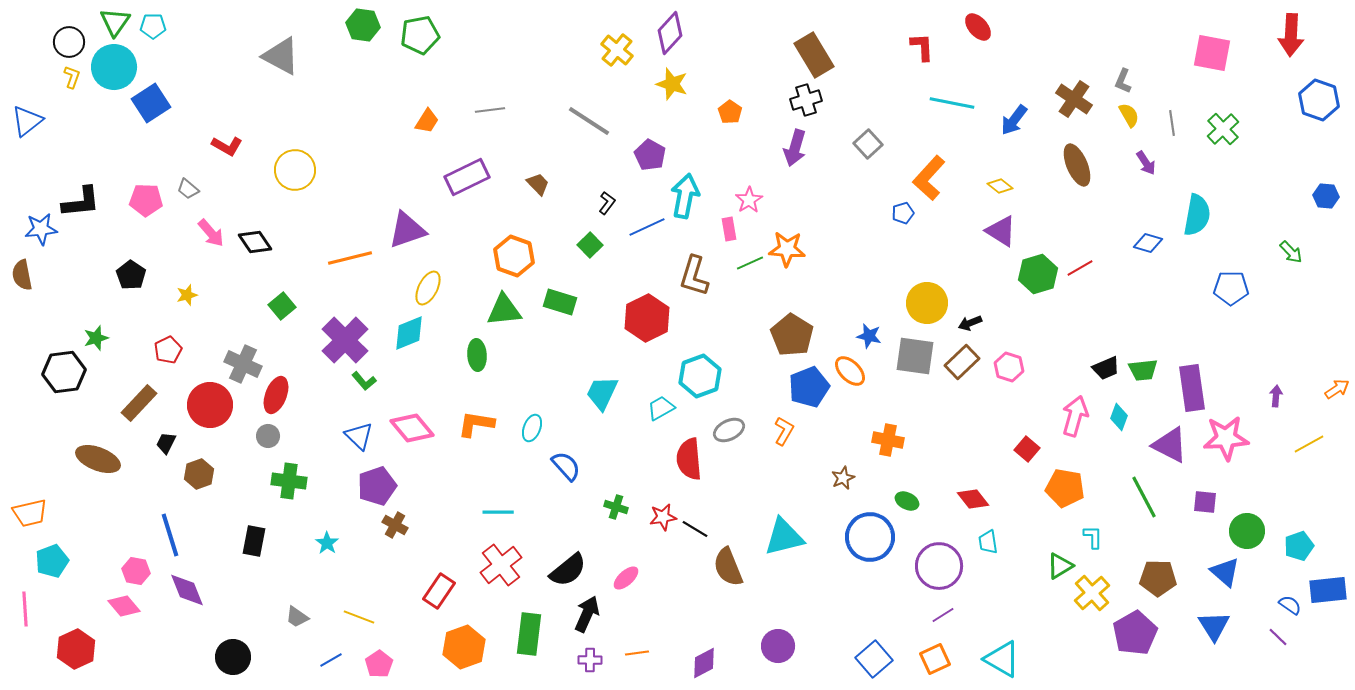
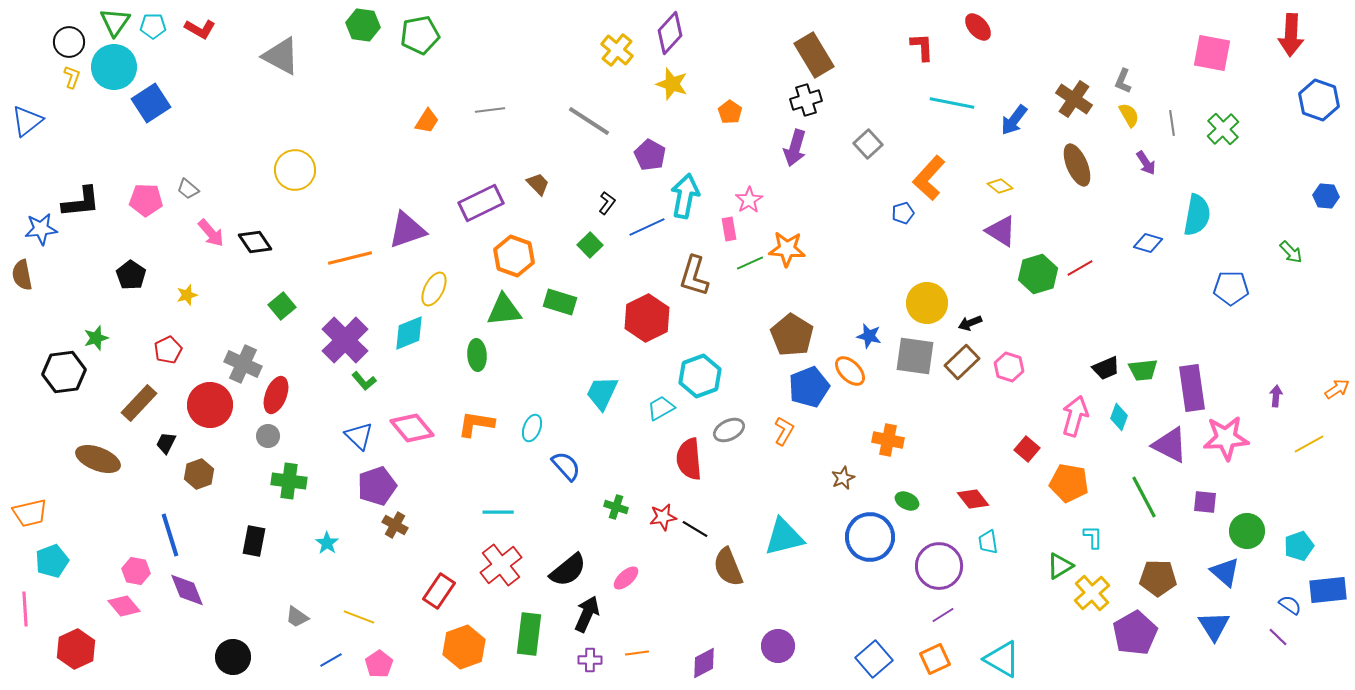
red L-shape at (227, 146): moved 27 px left, 117 px up
purple rectangle at (467, 177): moved 14 px right, 26 px down
yellow ellipse at (428, 288): moved 6 px right, 1 px down
orange pentagon at (1065, 488): moved 4 px right, 5 px up
